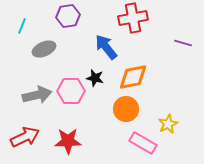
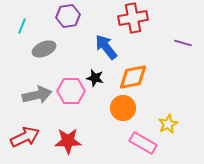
orange circle: moved 3 px left, 1 px up
